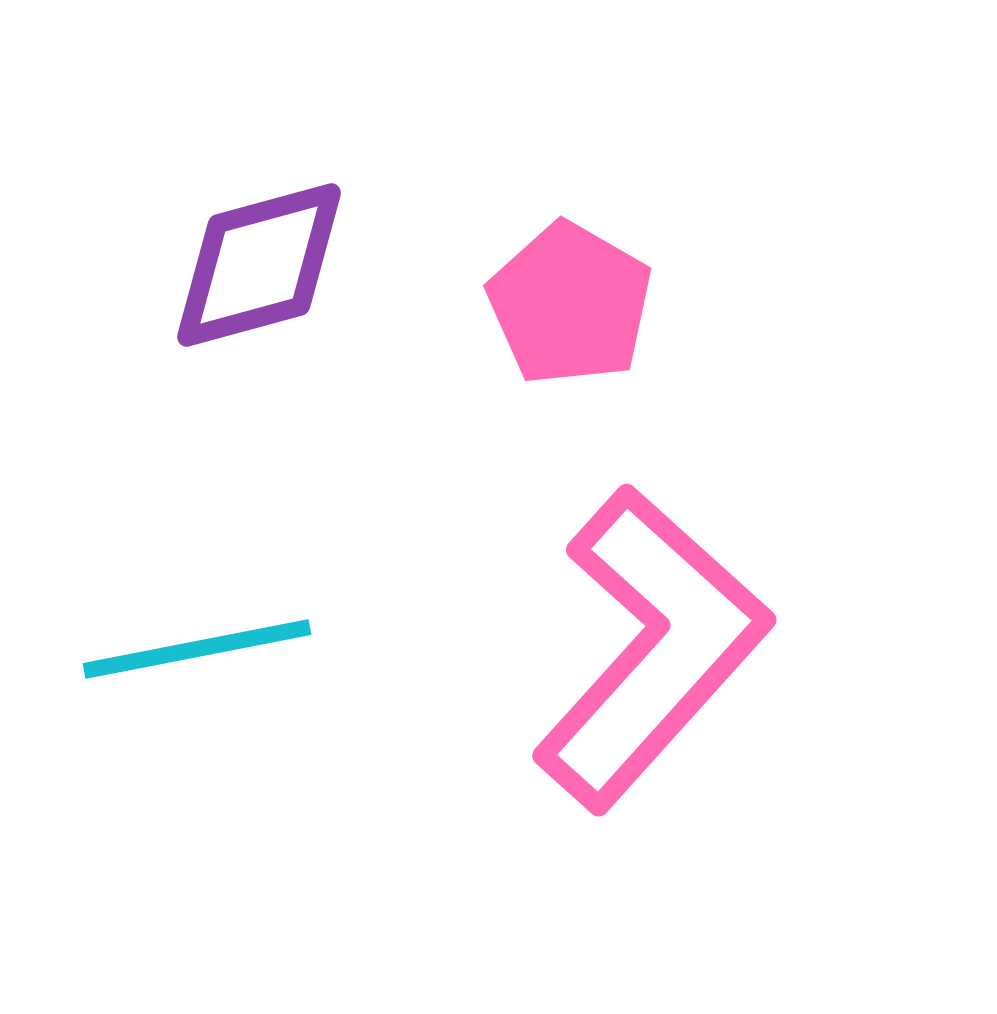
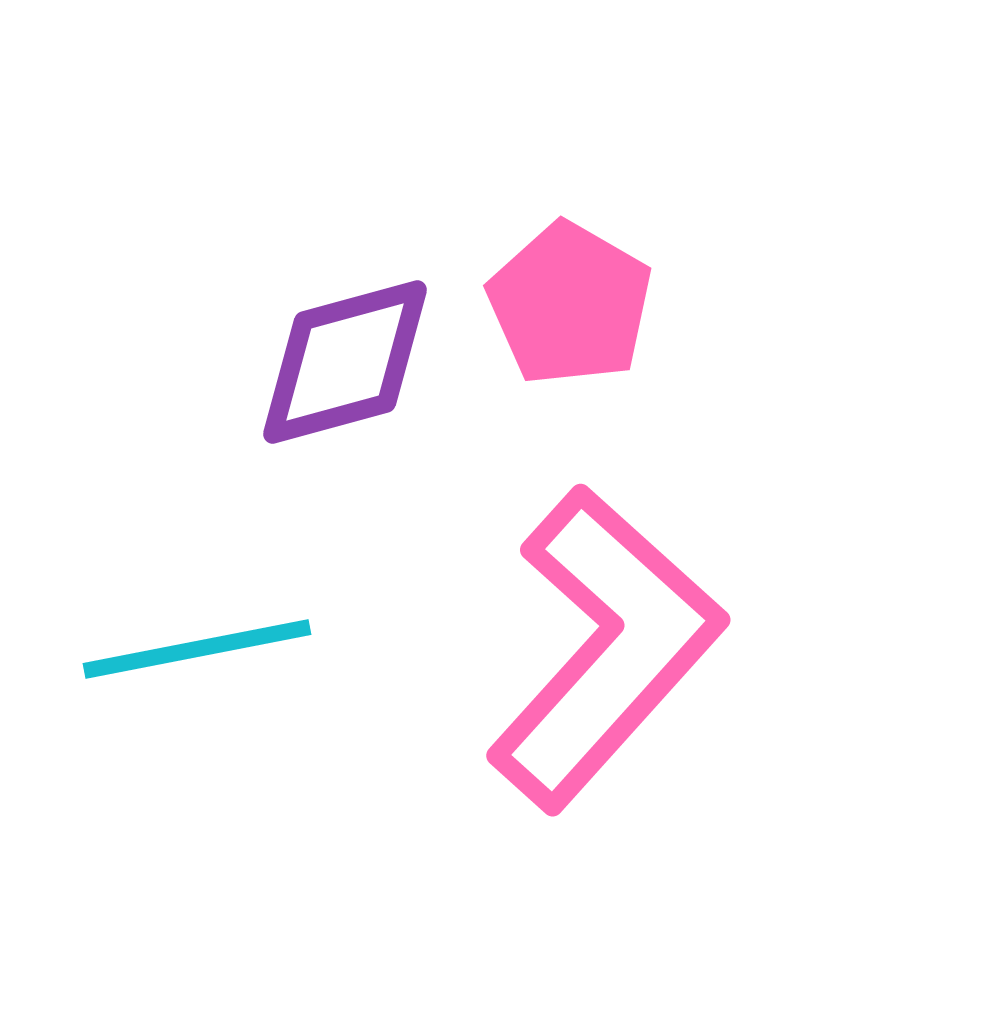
purple diamond: moved 86 px right, 97 px down
pink L-shape: moved 46 px left
